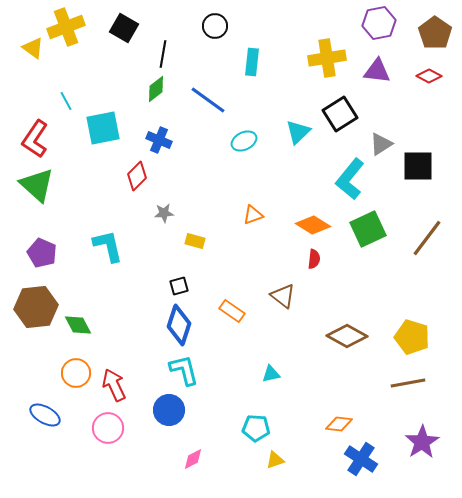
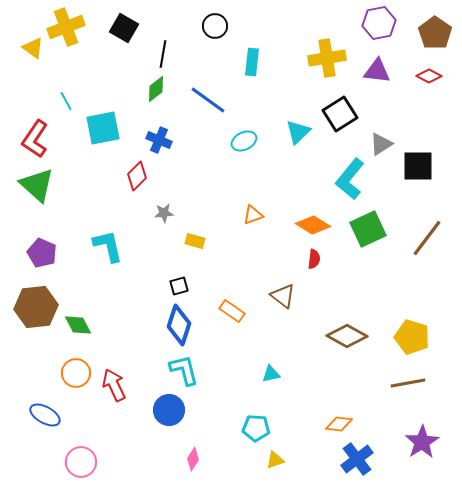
pink circle at (108, 428): moved 27 px left, 34 px down
pink diamond at (193, 459): rotated 30 degrees counterclockwise
blue cross at (361, 459): moved 4 px left; rotated 20 degrees clockwise
